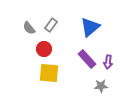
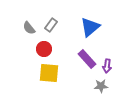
purple arrow: moved 1 px left, 4 px down
